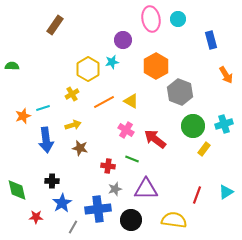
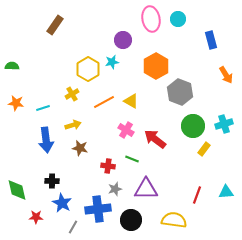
orange star: moved 7 px left, 13 px up; rotated 28 degrees clockwise
cyan triangle: rotated 28 degrees clockwise
blue star: rotated 12 degrees counterclockwise
